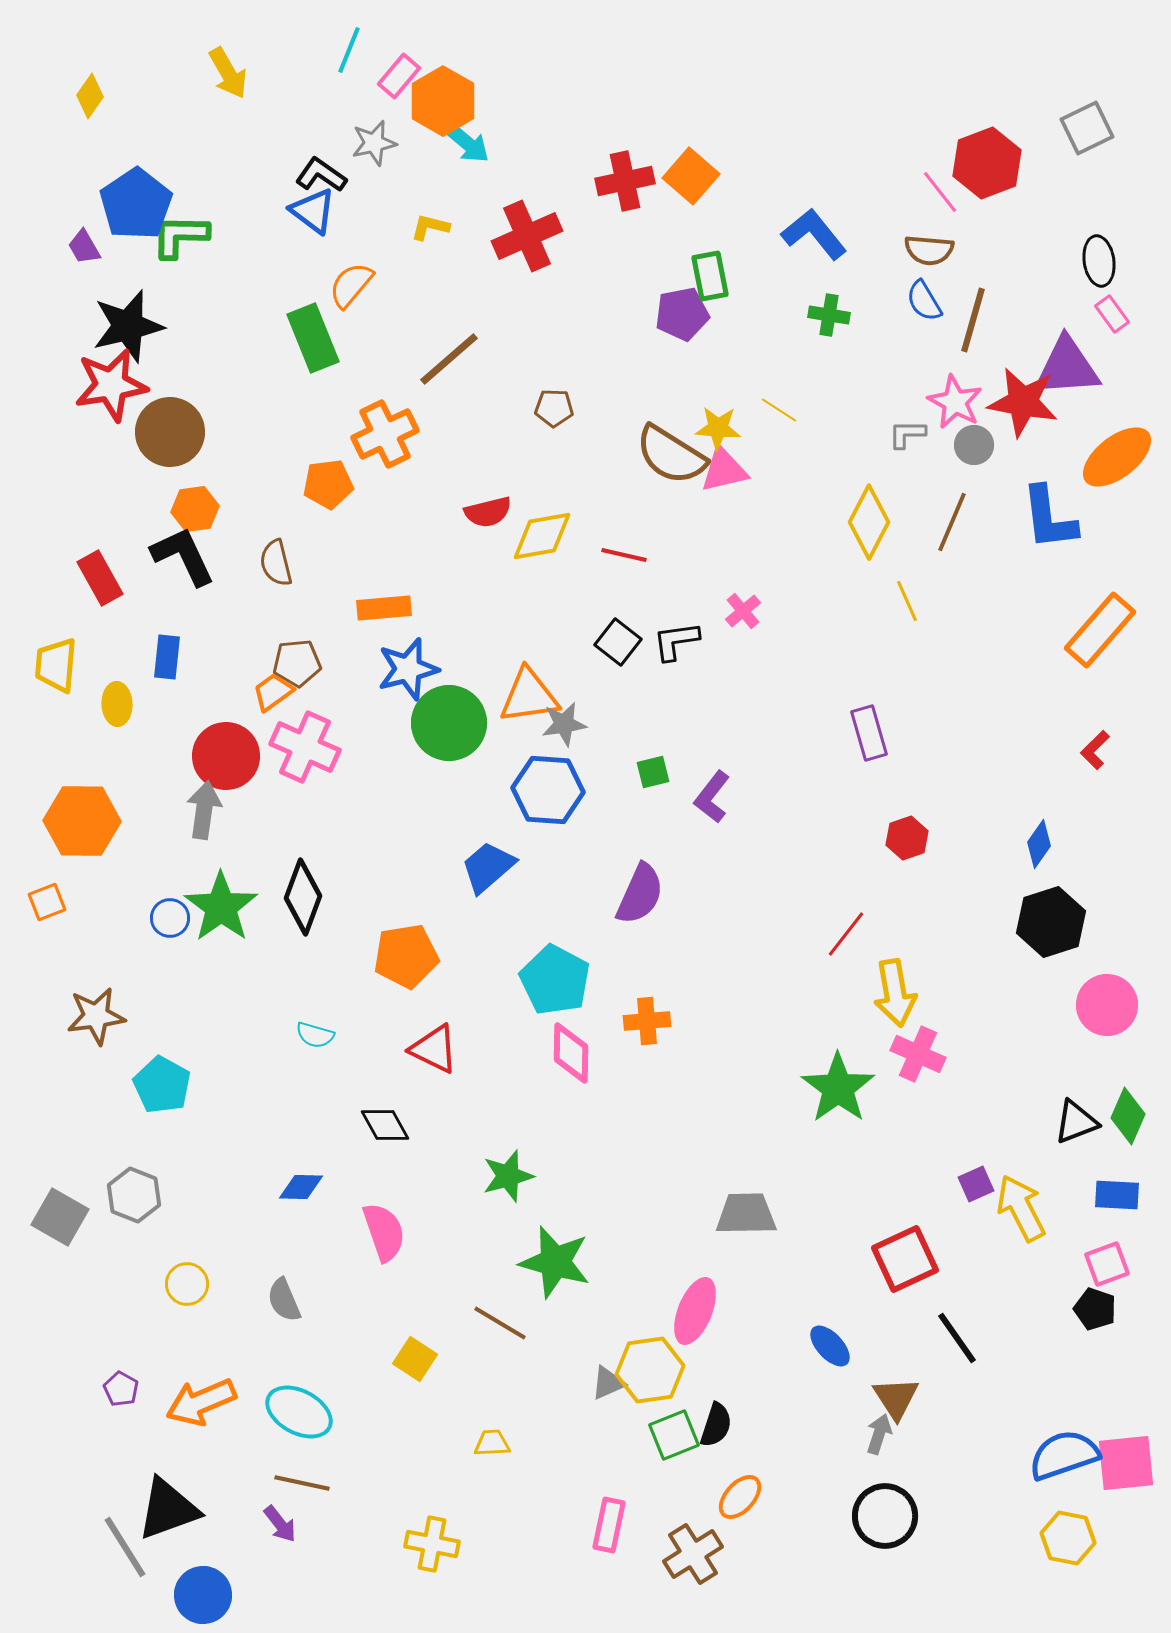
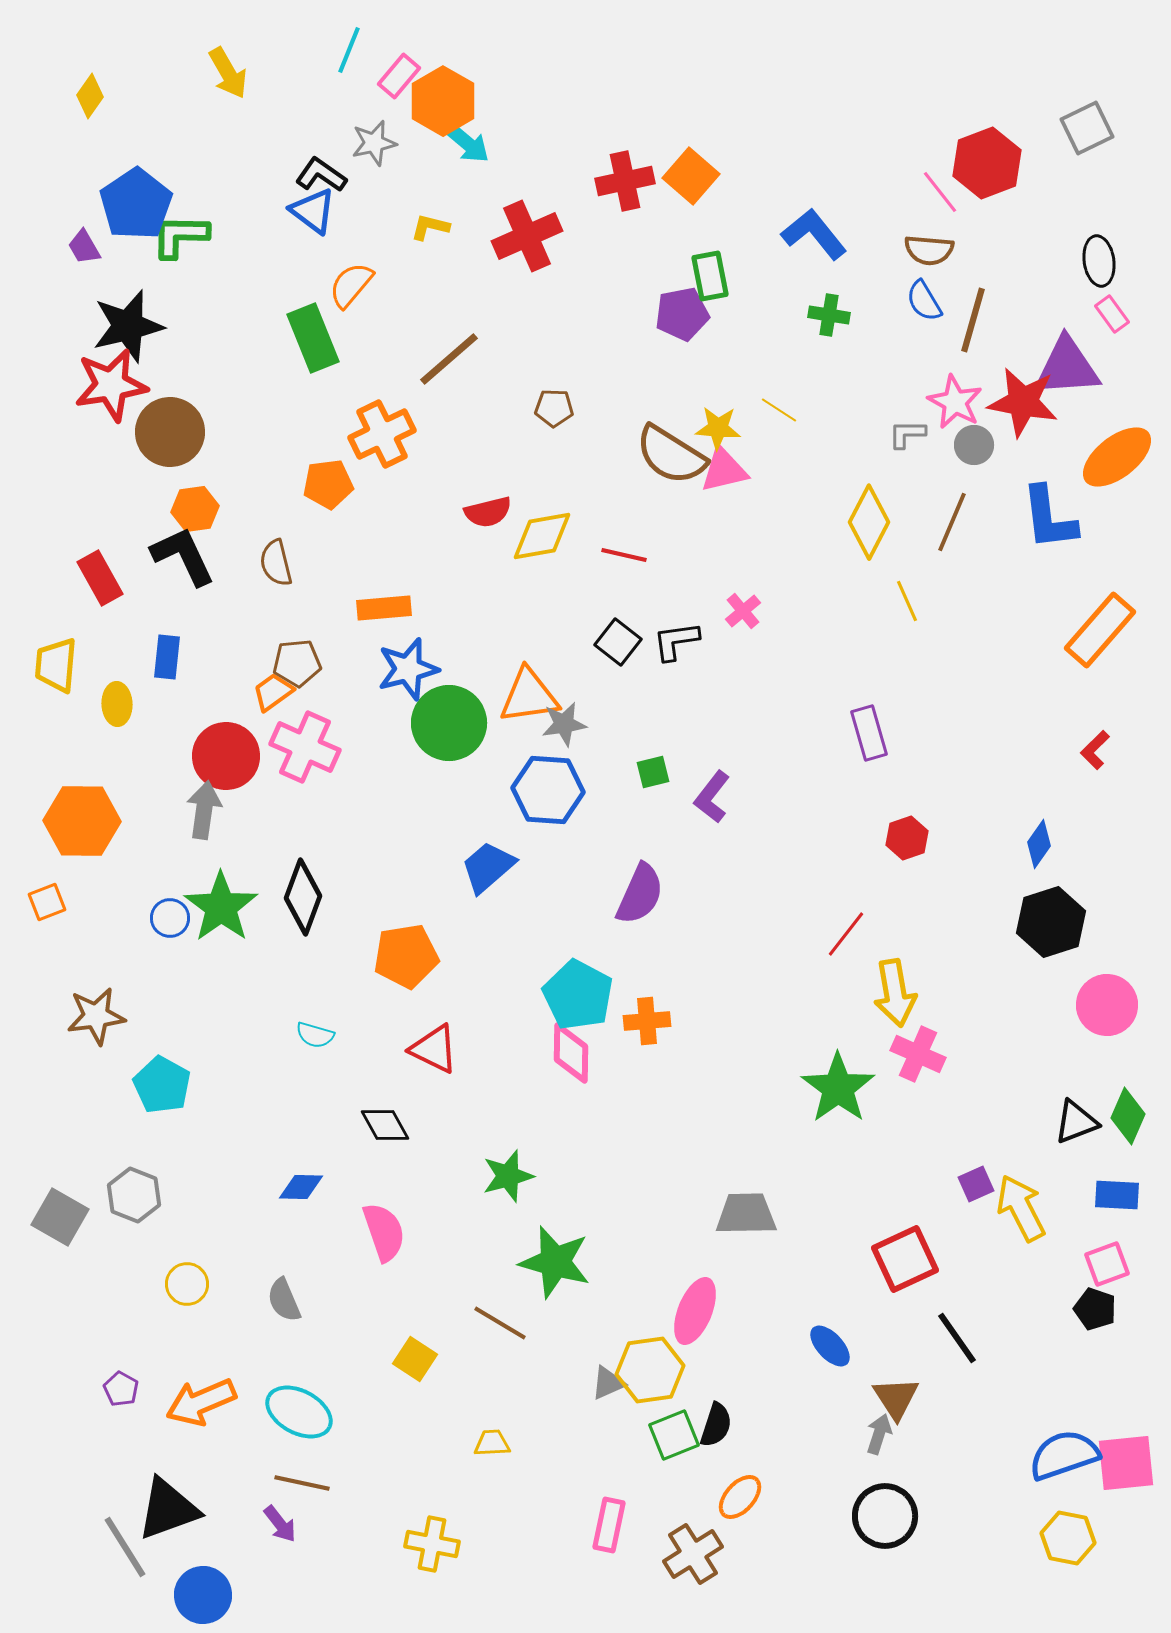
orange cross at (385, 434): moved 3 px left
cyan pentagon at (555, 980): moved 23 px right, 15 px down
